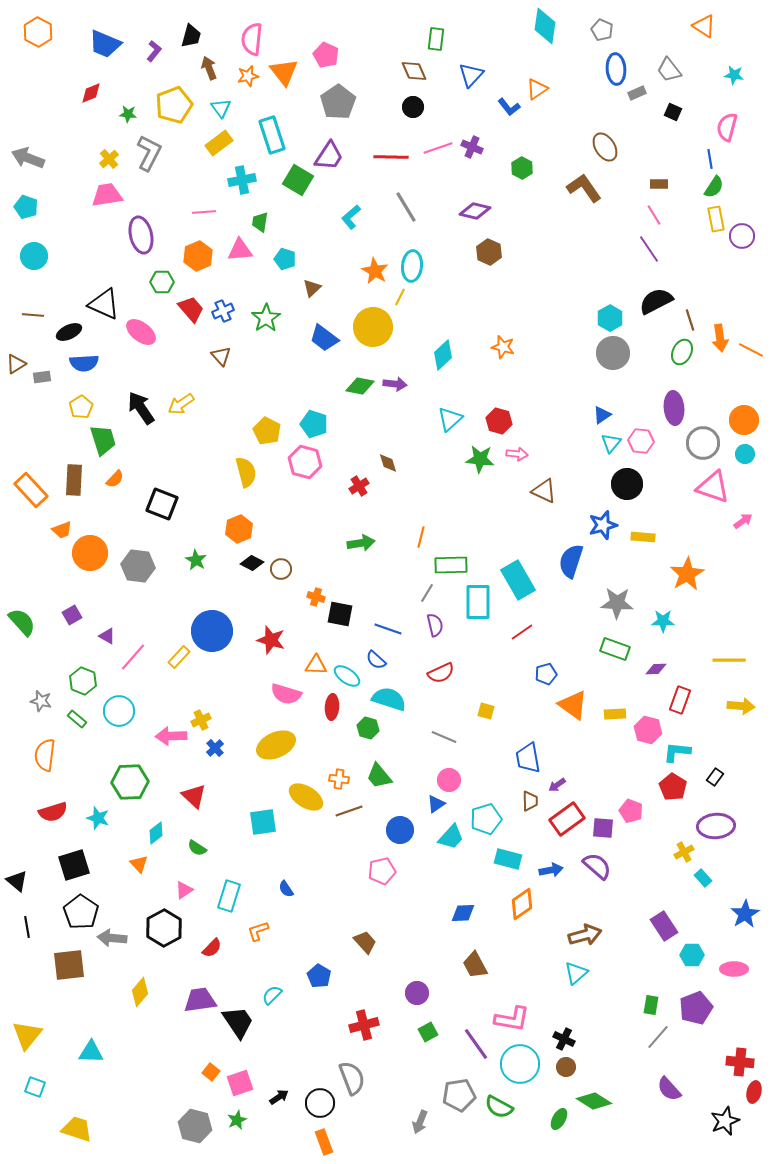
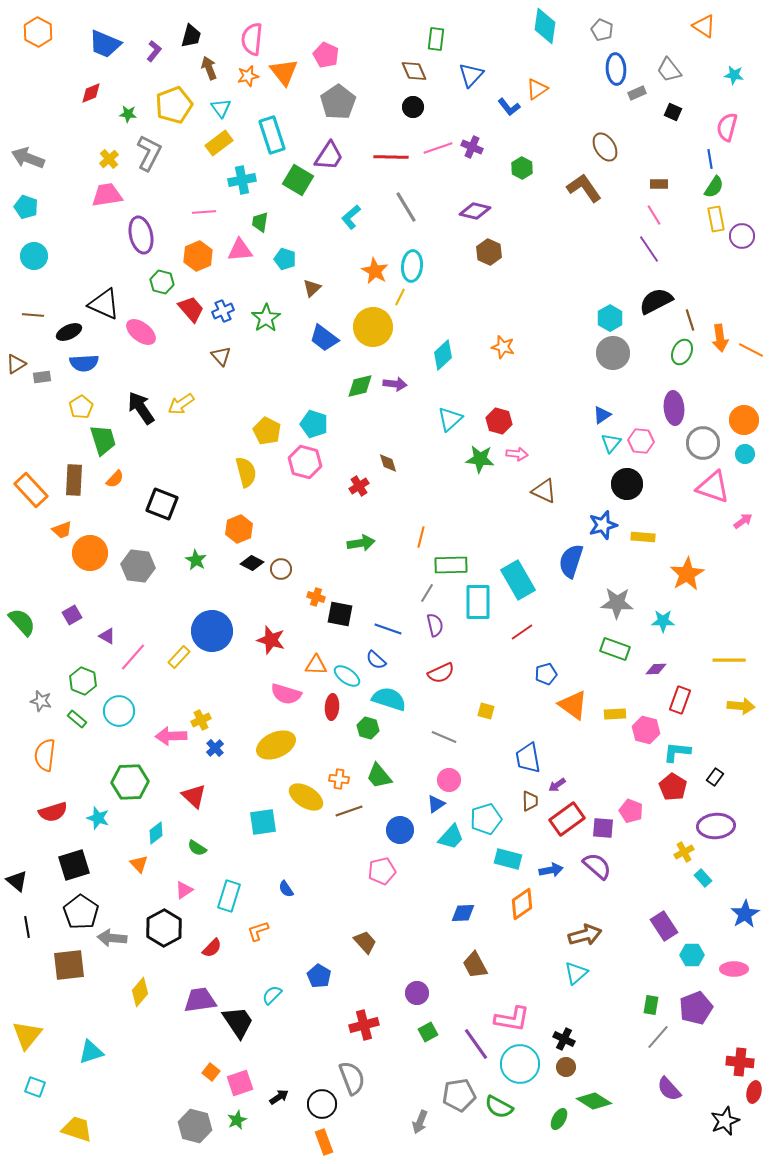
green hexagon at (162, 282): rotated 15 degrees clockwise
green diamond at (360, 386): rotated 24 degrees counterclockwise
pink hexagon at (648, 730): moved 2 px left
cyan triangle at (91, 1052): rotated 20 degrees counterclockwise
black circle at (320, 1103): moved 2 px right, 1 px down
